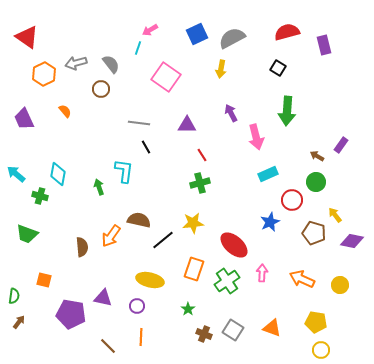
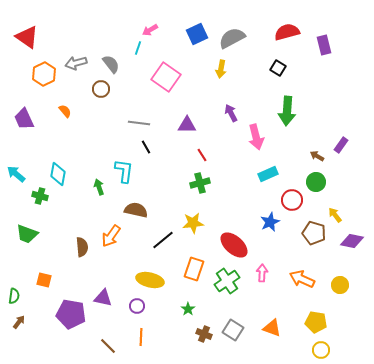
brown semicircle at (139, 220): moved 3 px left, 10 px up
